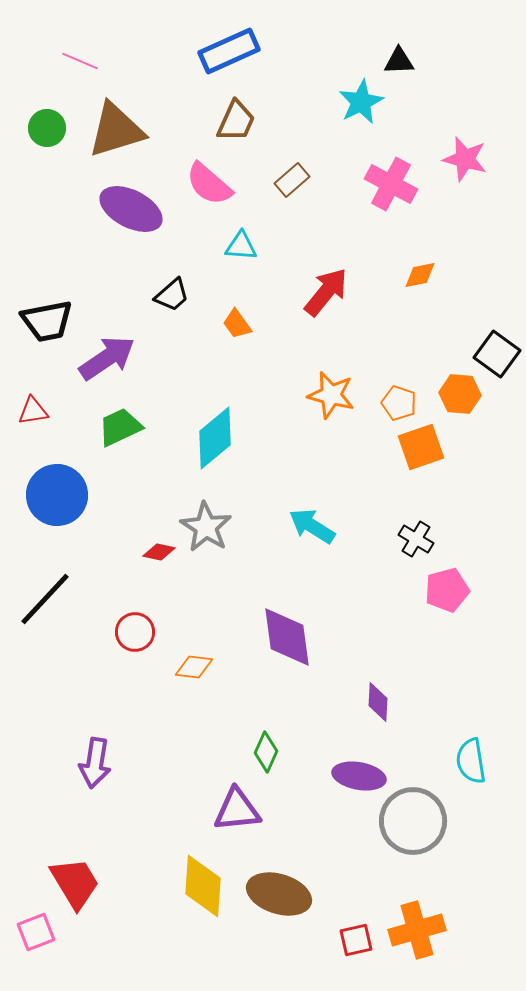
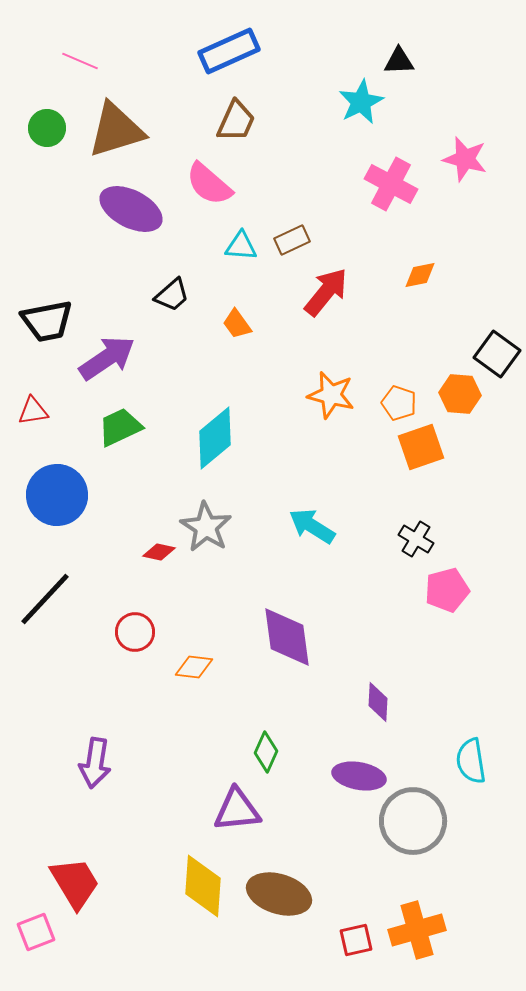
brown rectangle at (292, 180): moved 60 px down; rotated 16 degrees clockwise
